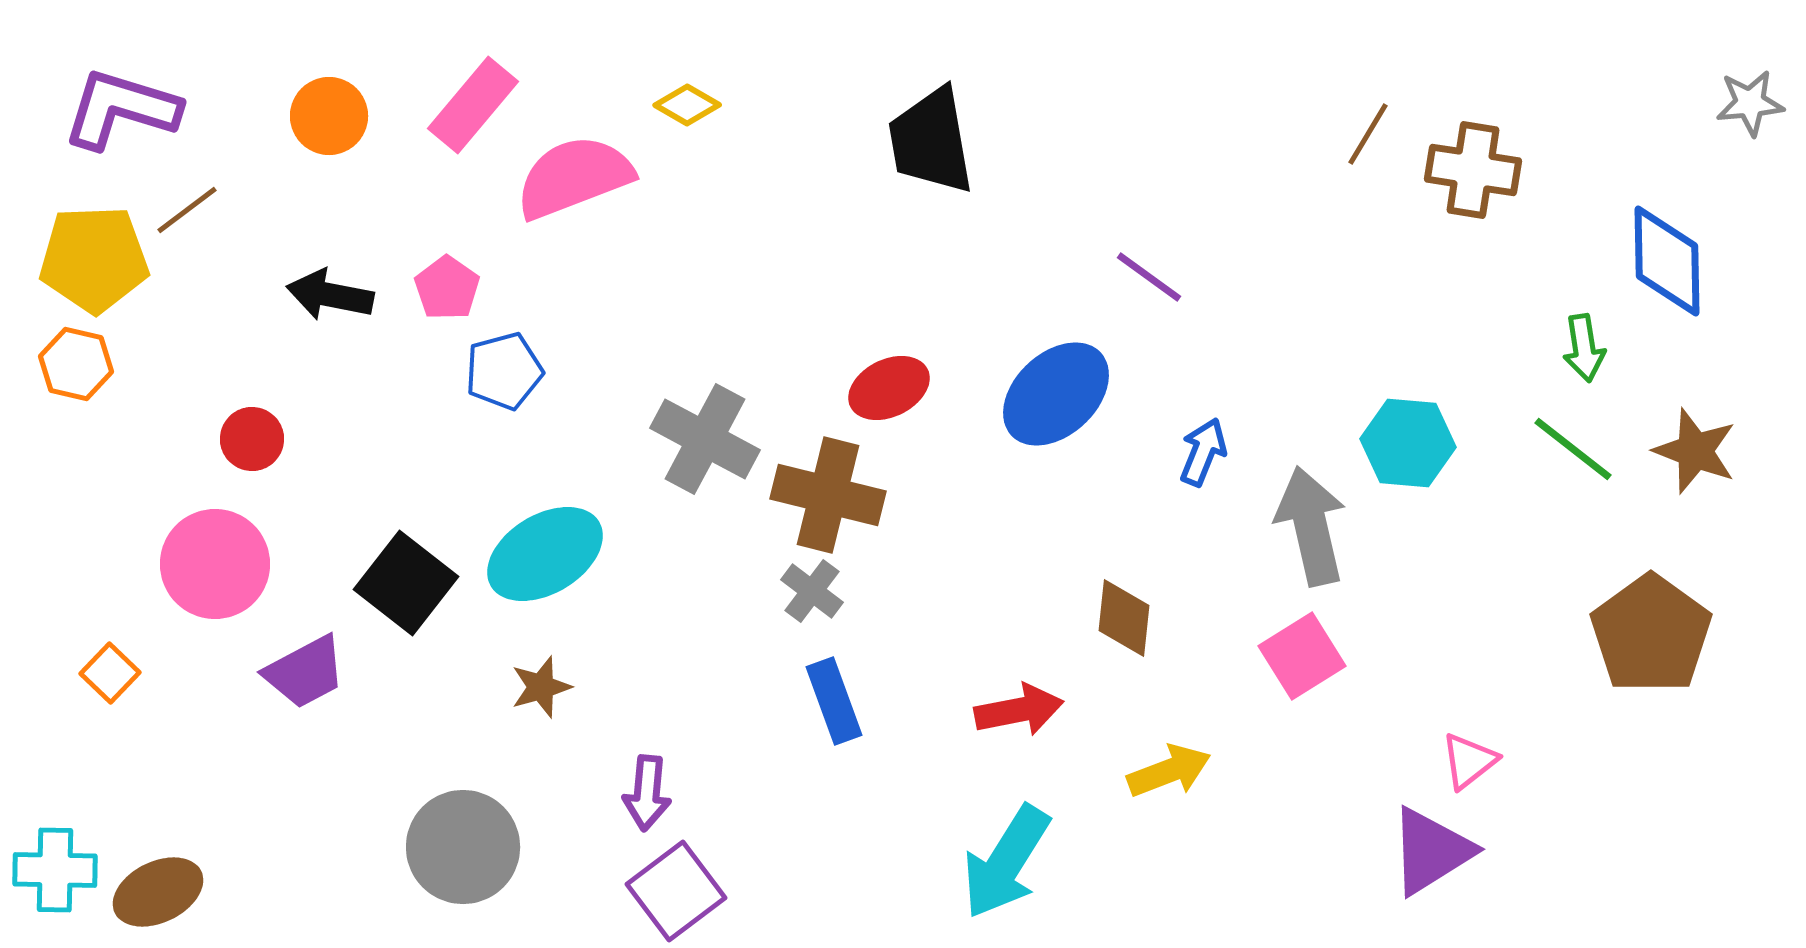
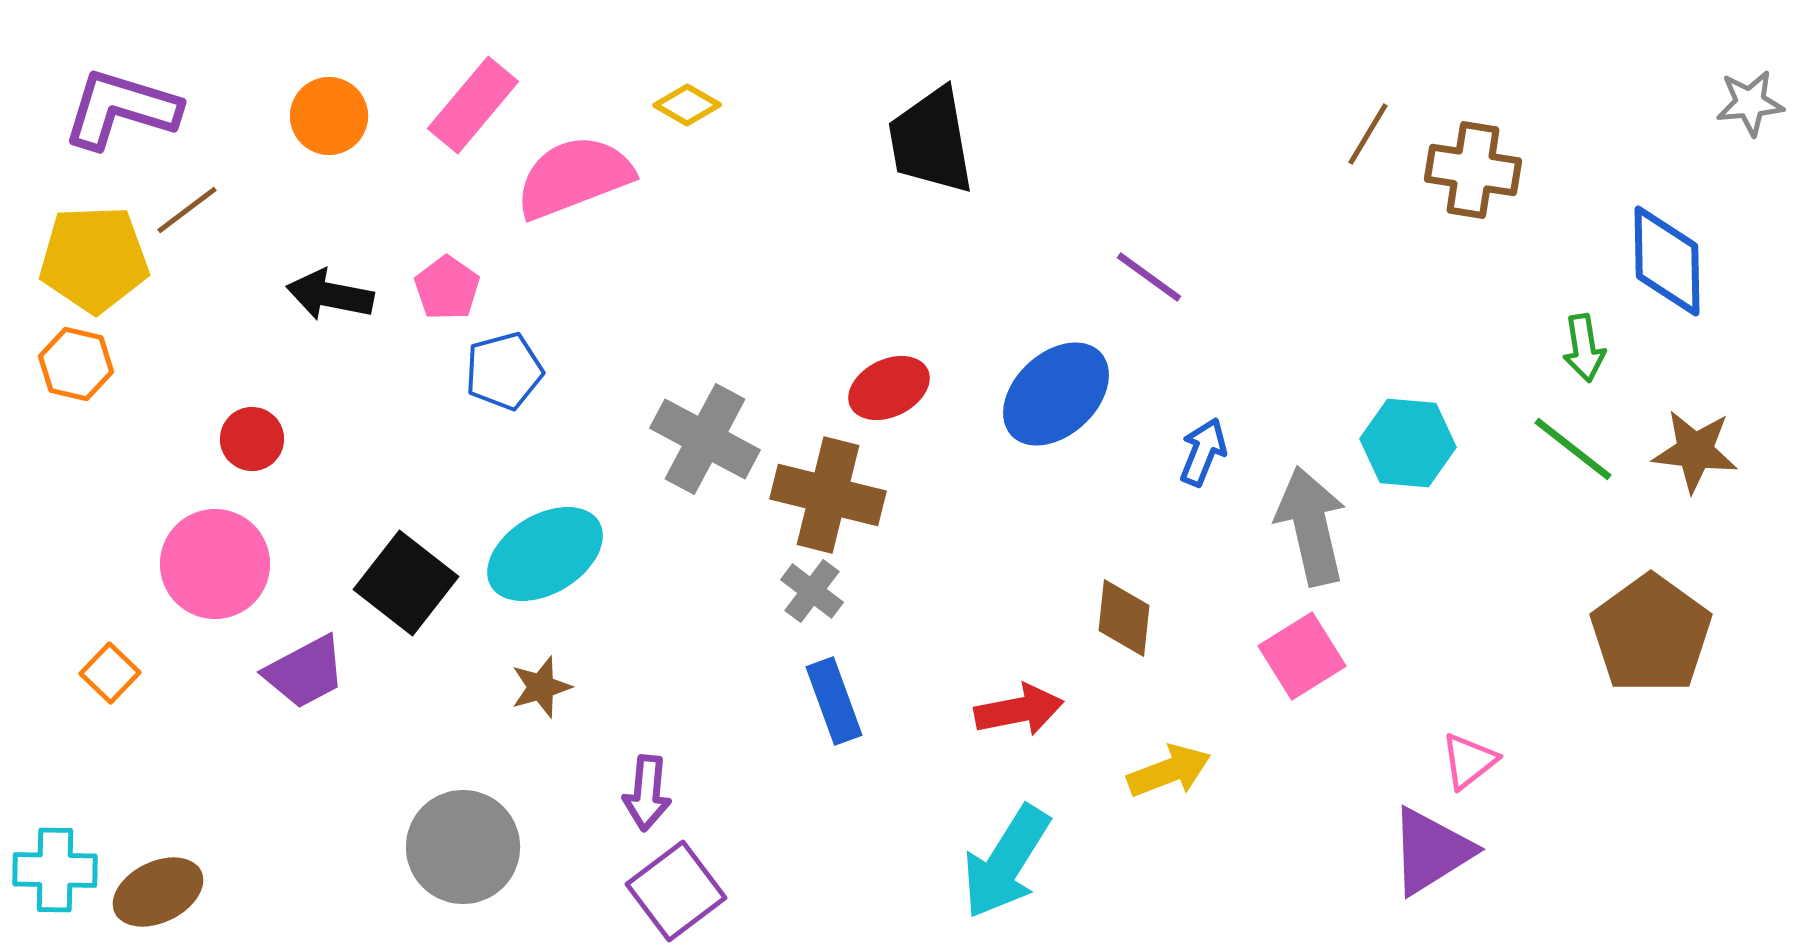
brown star at (1695, 451): rotated 14 degrees counterclockwise
